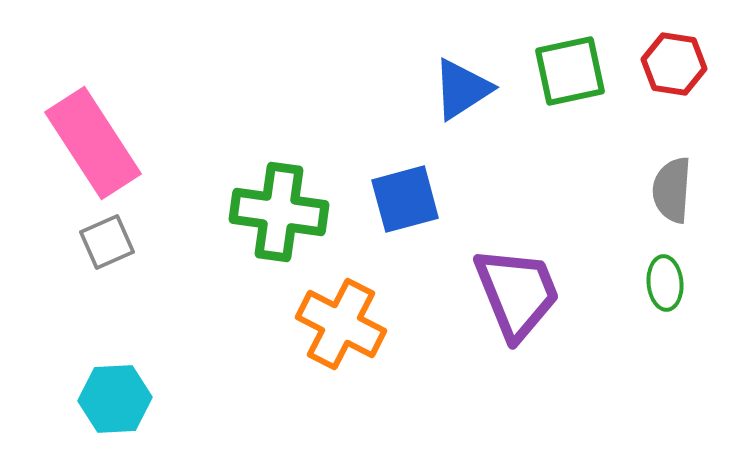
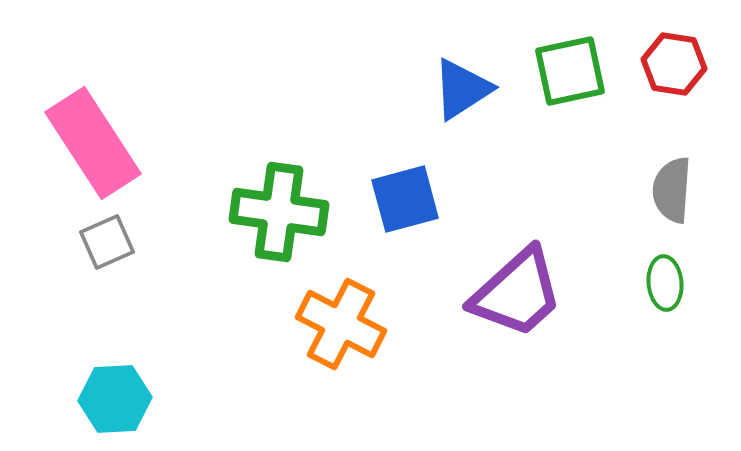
purple trapezoid: rotated 70 degrees clockwise
